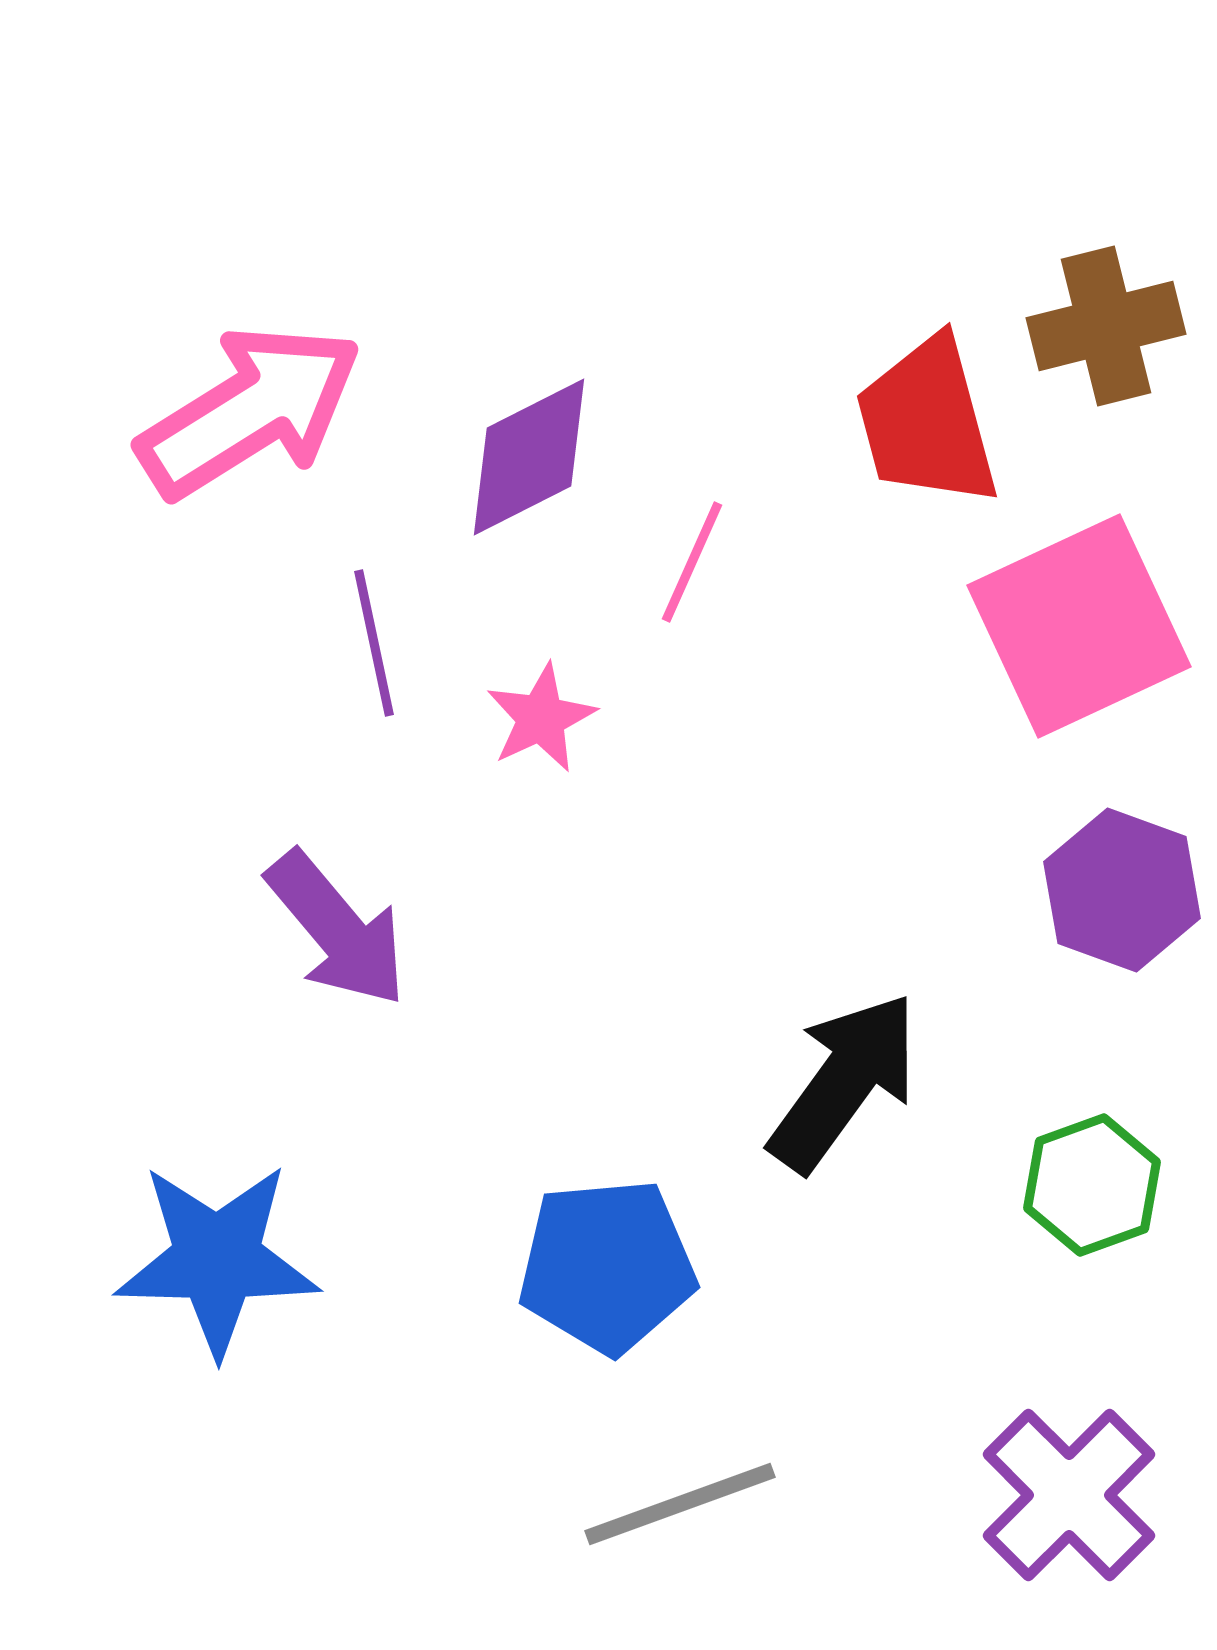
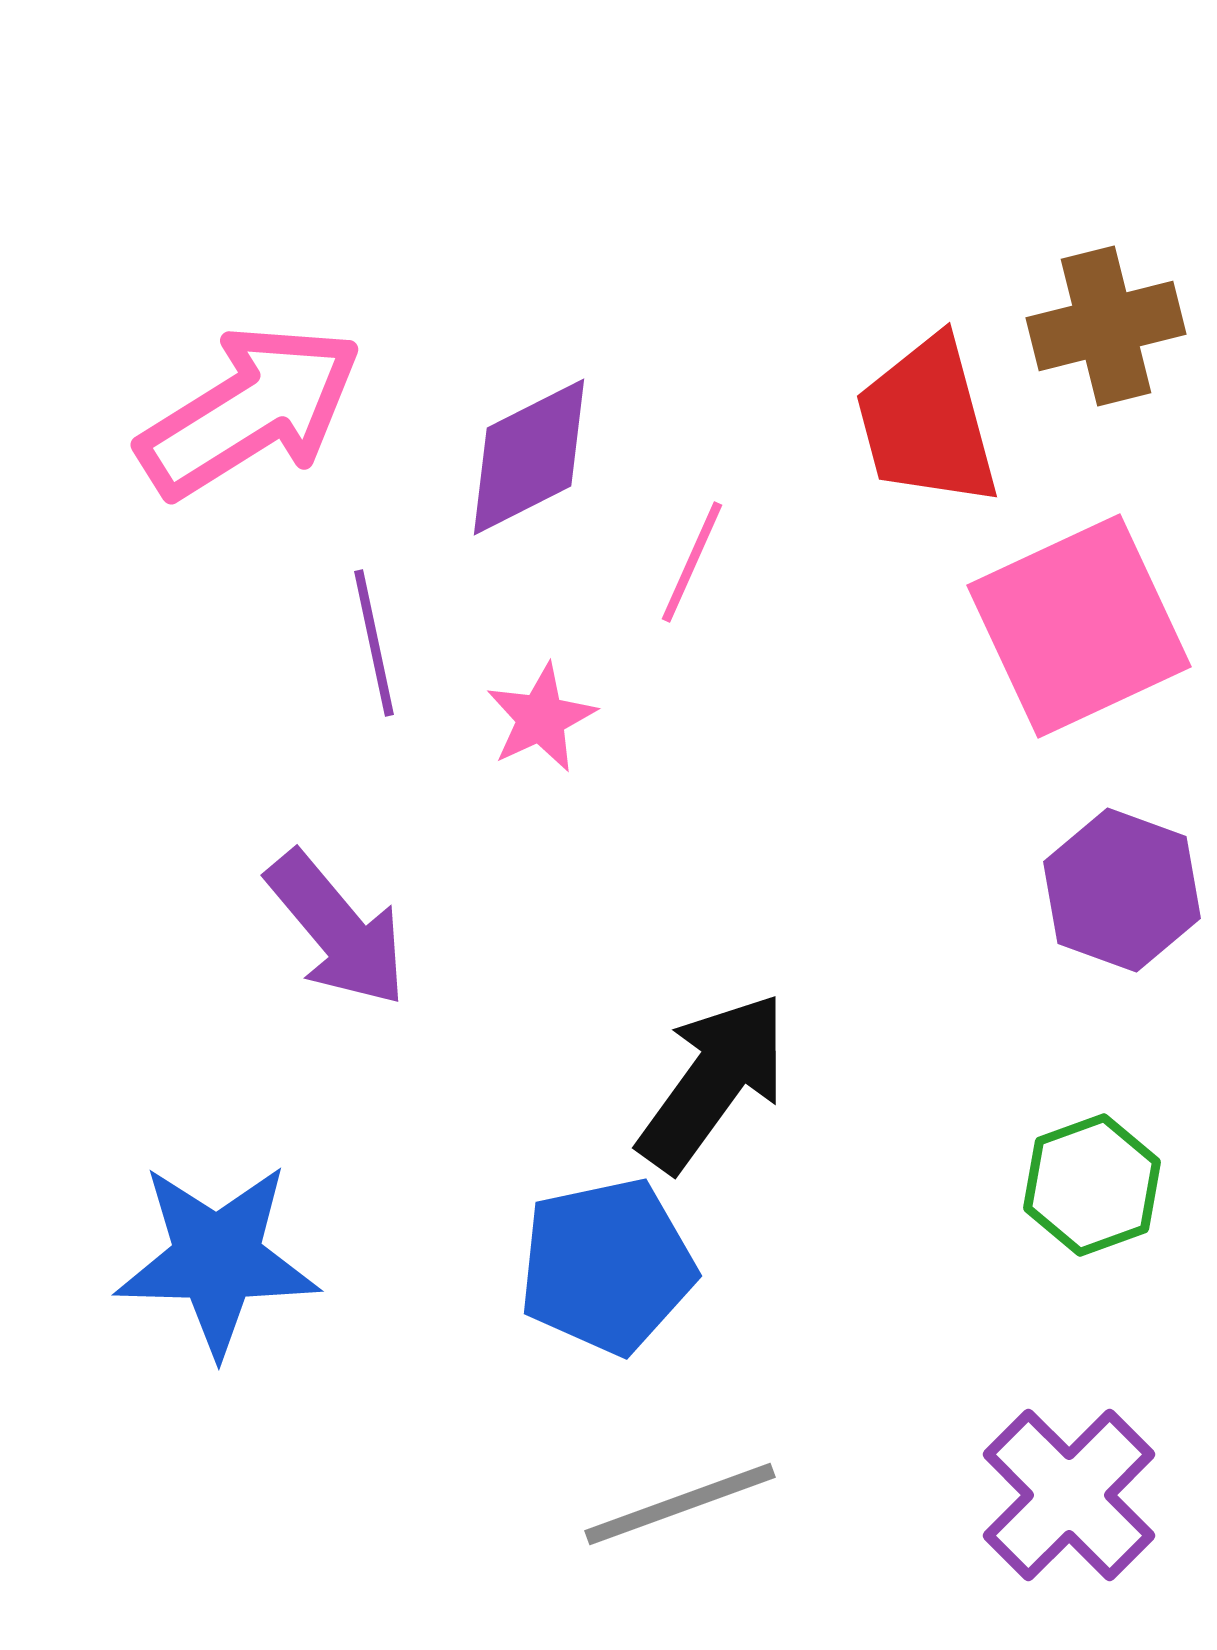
black arrow: moved 131 px left
blue pentagon: rotated 7 degrees counterclockwise
